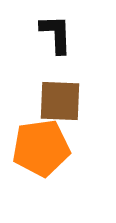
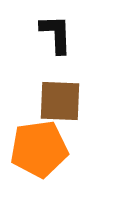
orange pentagon: moved 2 px left, 1 px down
